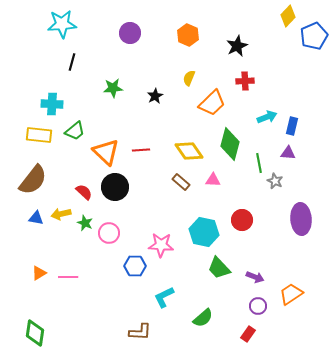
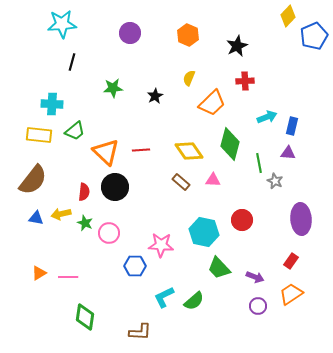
red semicircle at (84, 192): rotated 54 degrees clockwise
green semicircle at (203, 318): moved 9 px left, 17 px up
green diamond at (35, 333): moved 50 px right, 16 px up
red rectangle at (248, 334): moved 43 px right, 73 px up
